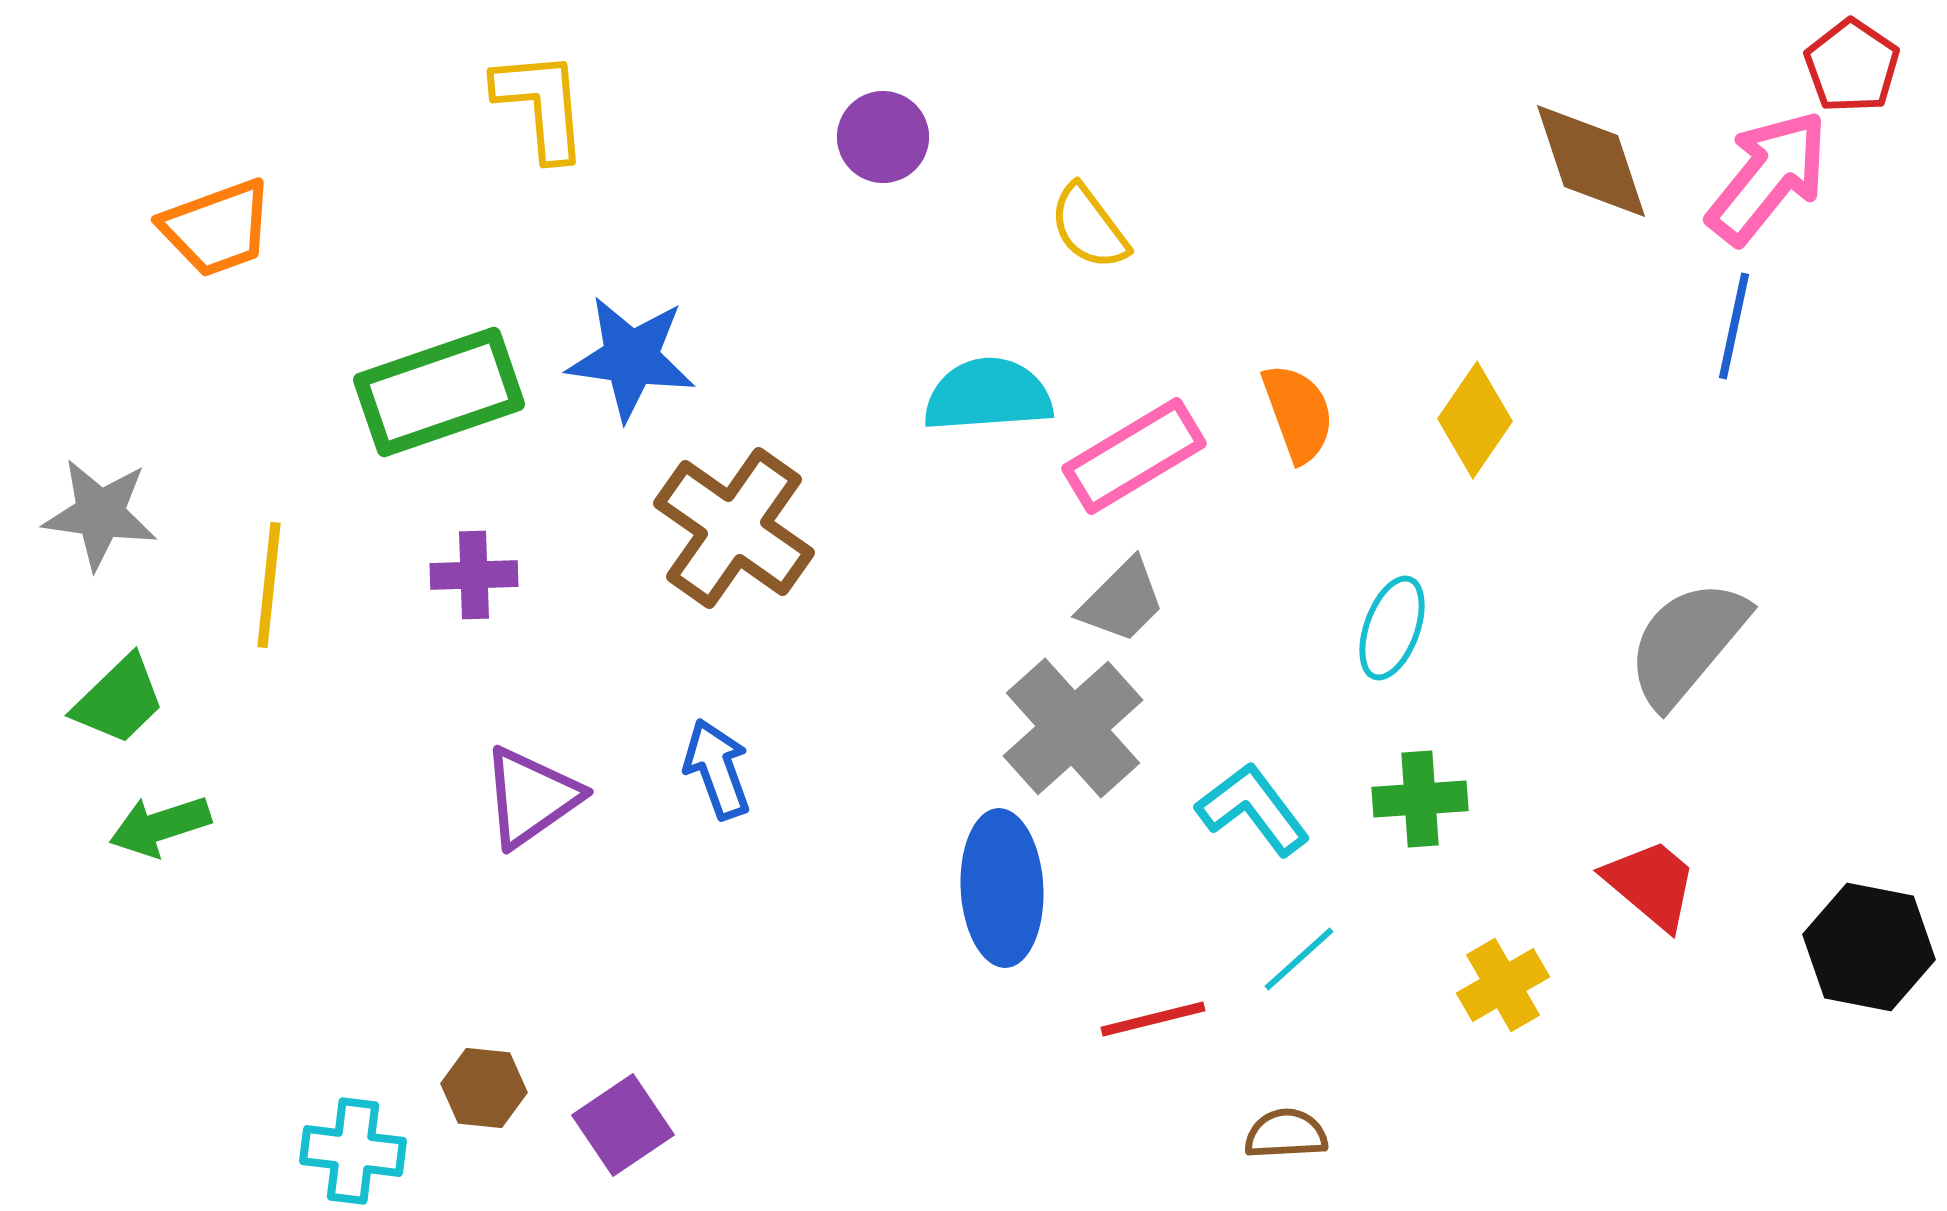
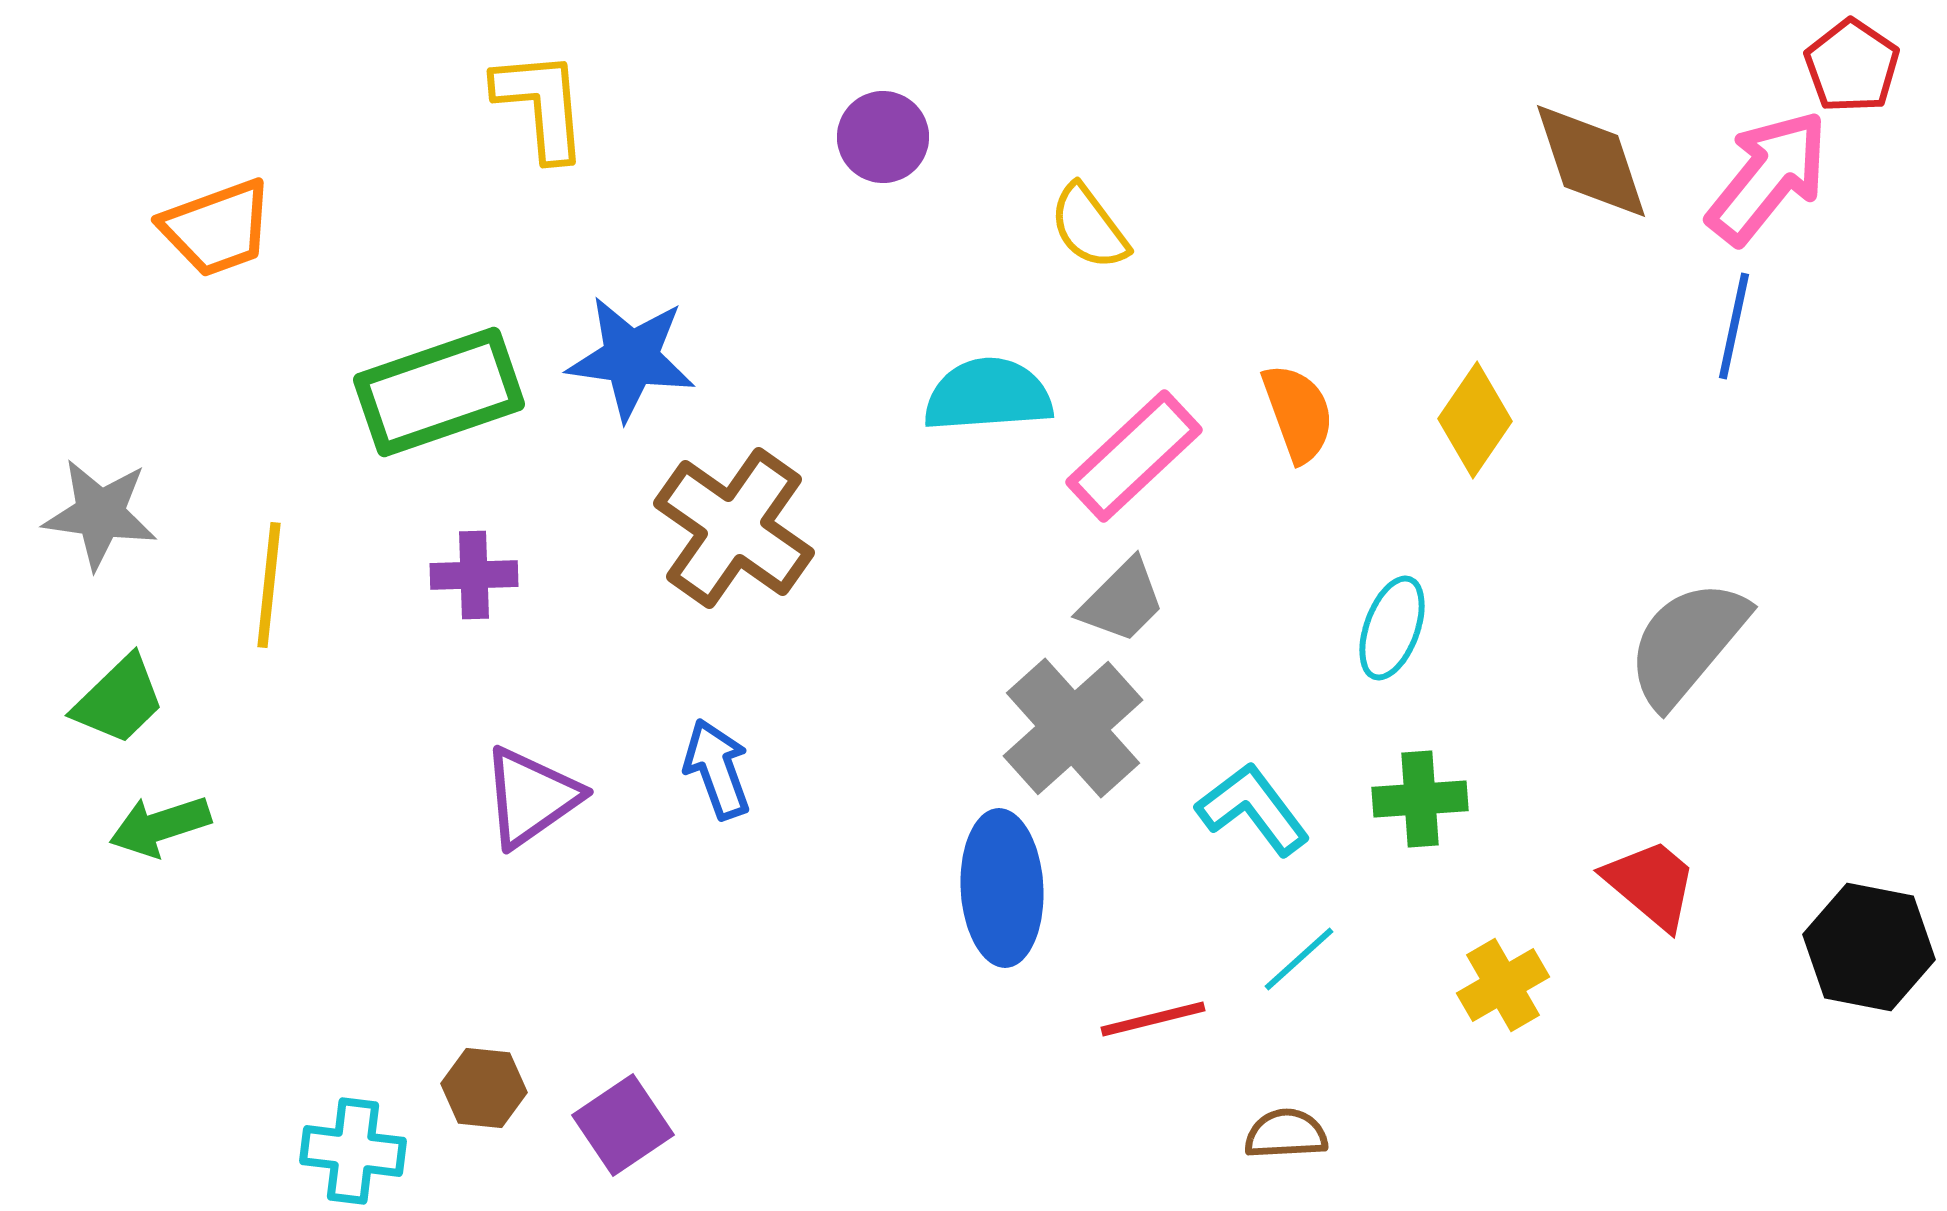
pink rectangle: rotated 12 degrees counterclockwise
